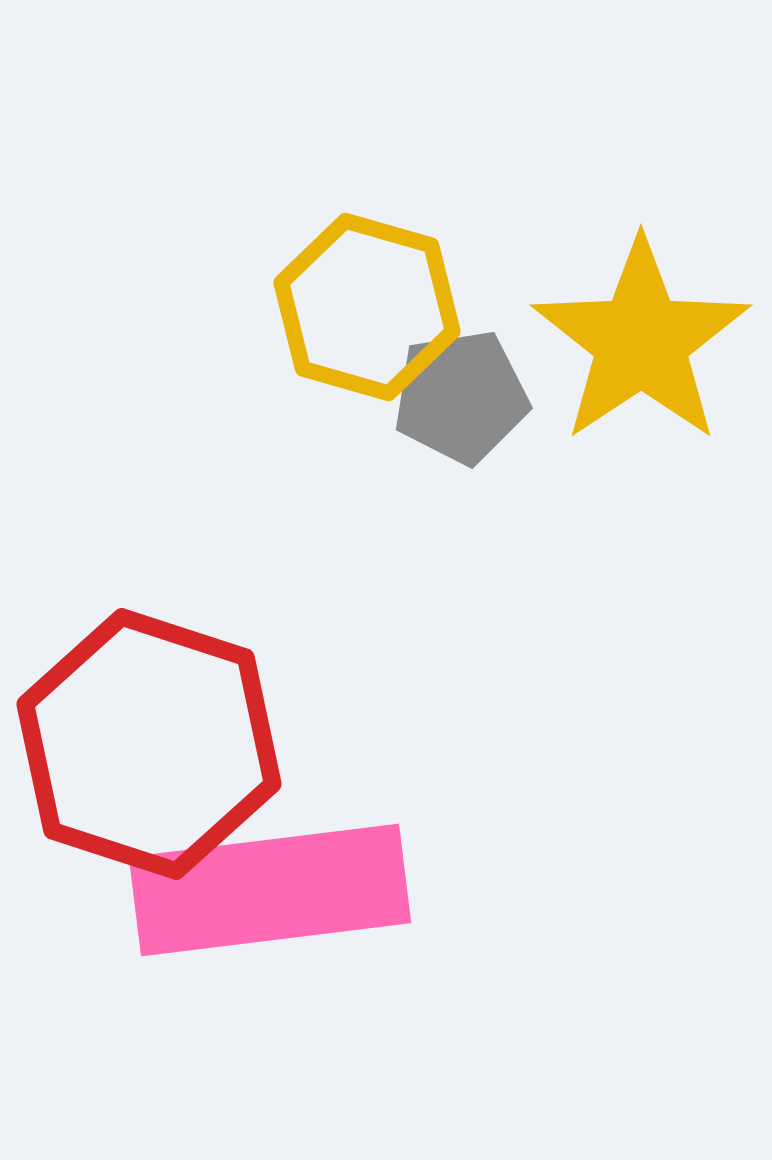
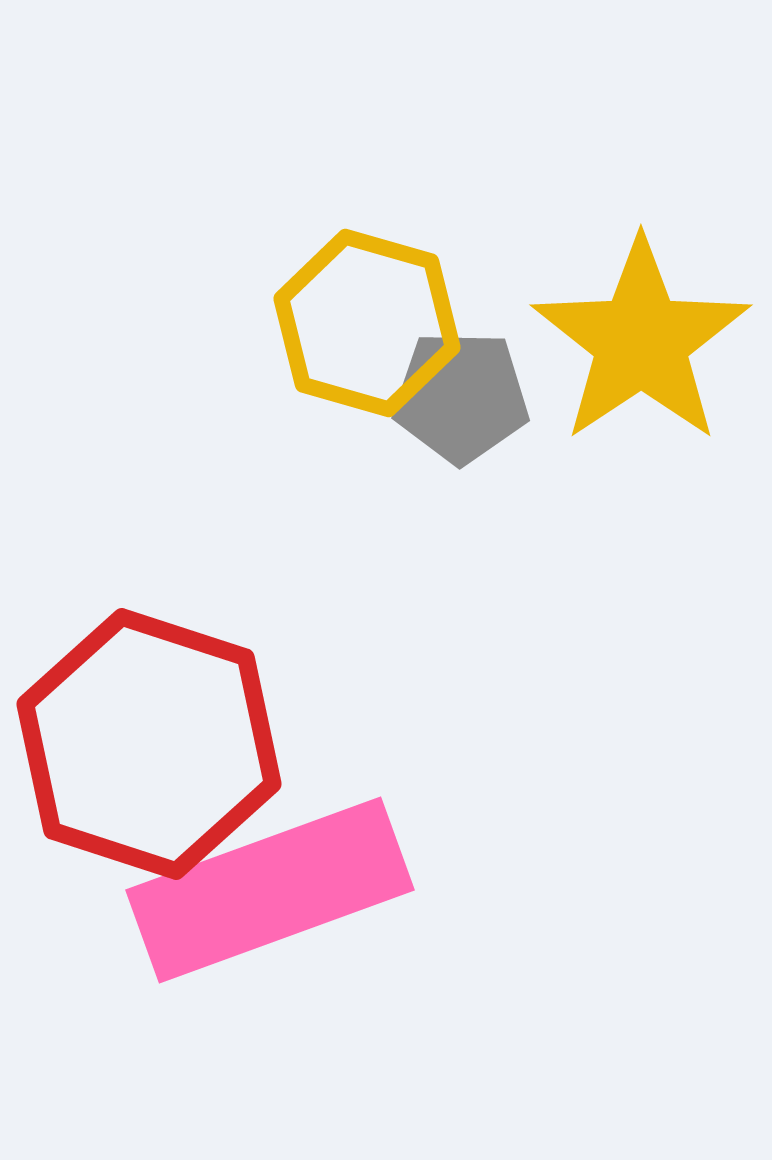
yellow hexagon: moved 16 px down
gray pentagon: rotated 10 degrees clockwise
pink rectangle: rotated 13 degrees counterclockwise
